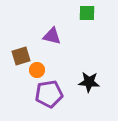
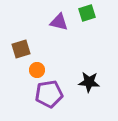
green square: rotated 18 degrees counterclockwise
purple triangle: moved 7 px right, 14 px up
brown square: moved 7 px up
